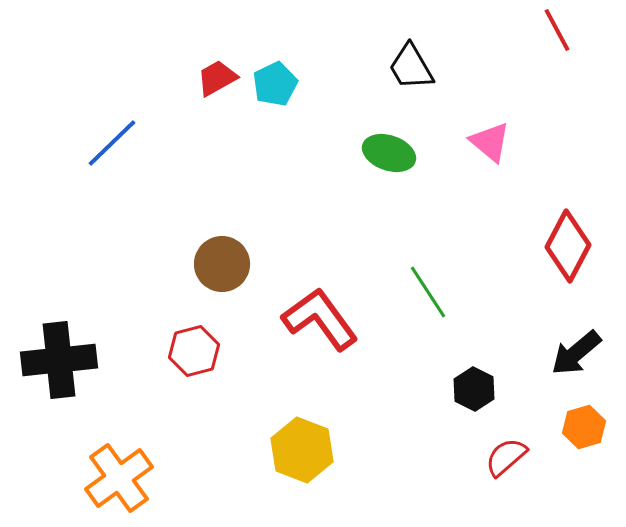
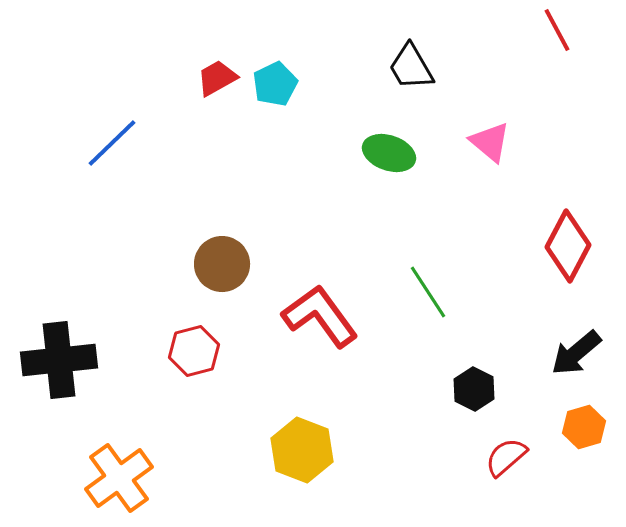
red L-shape: moved 3 px up
